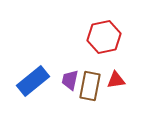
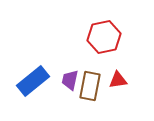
red triangle: moved 2 px right
